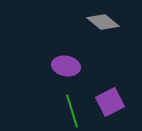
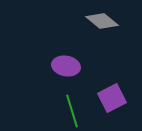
gray diamond: moved 1 px left, 1 px up
purple square: moved 2 px right, 4 px up
